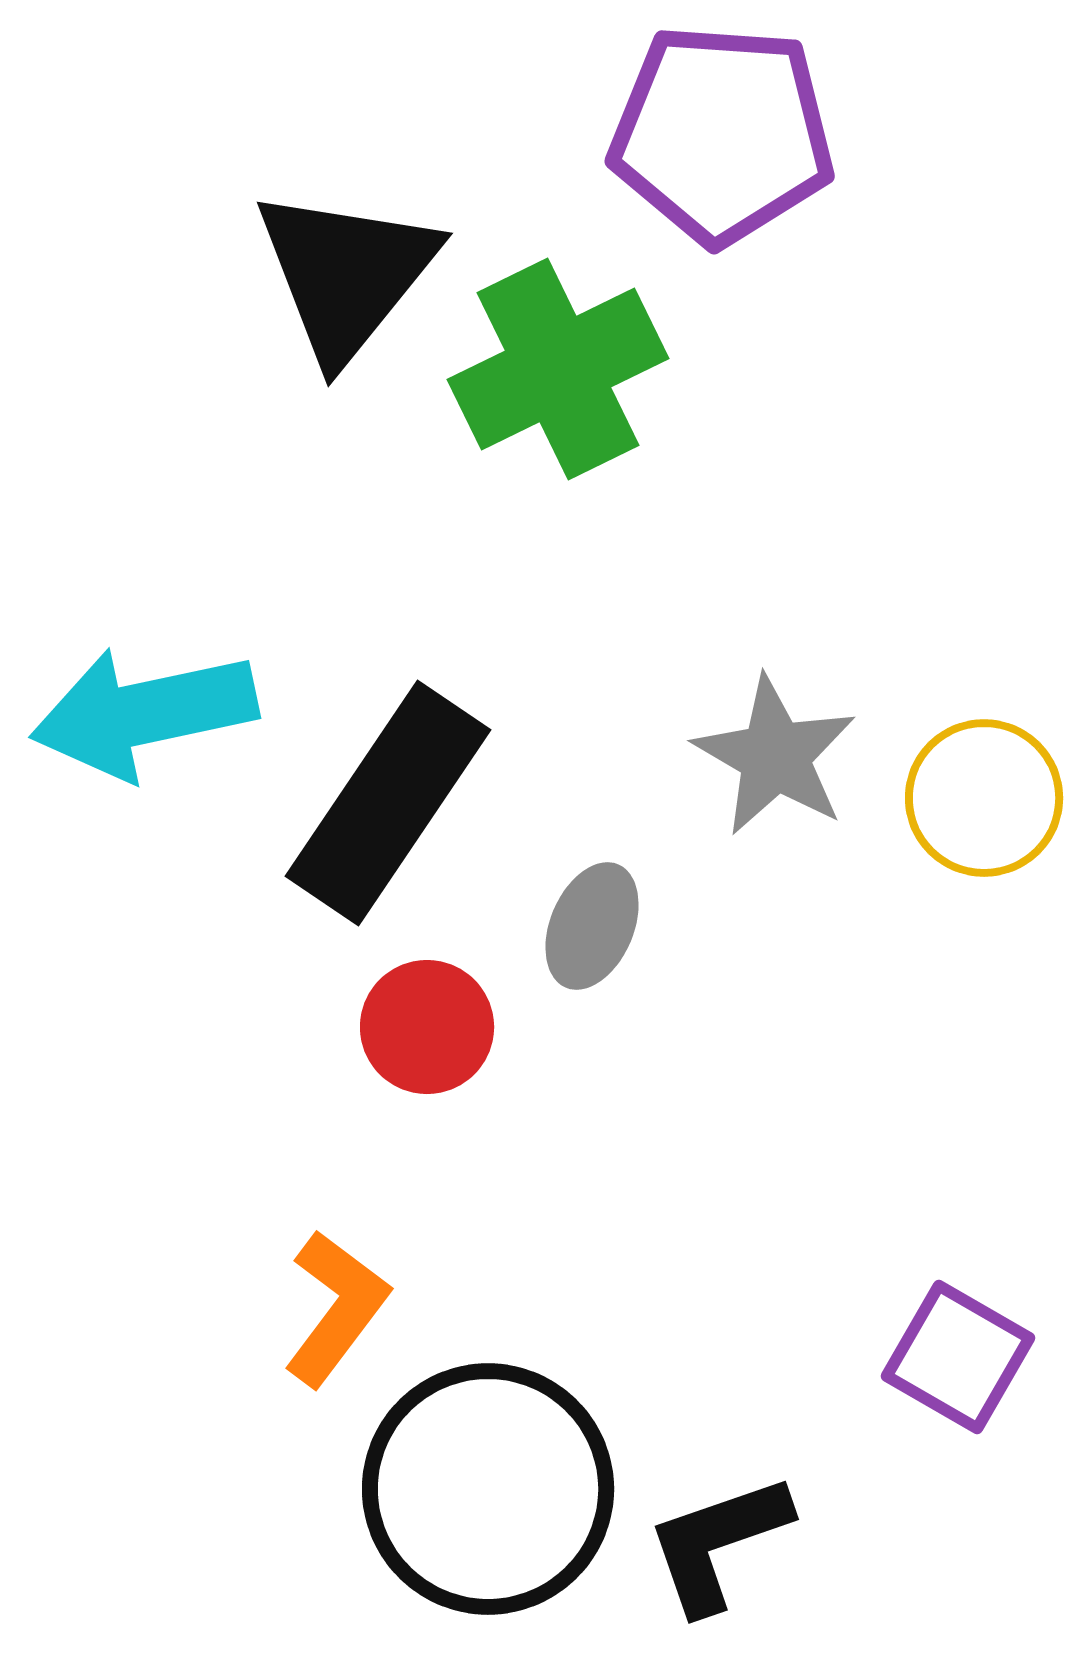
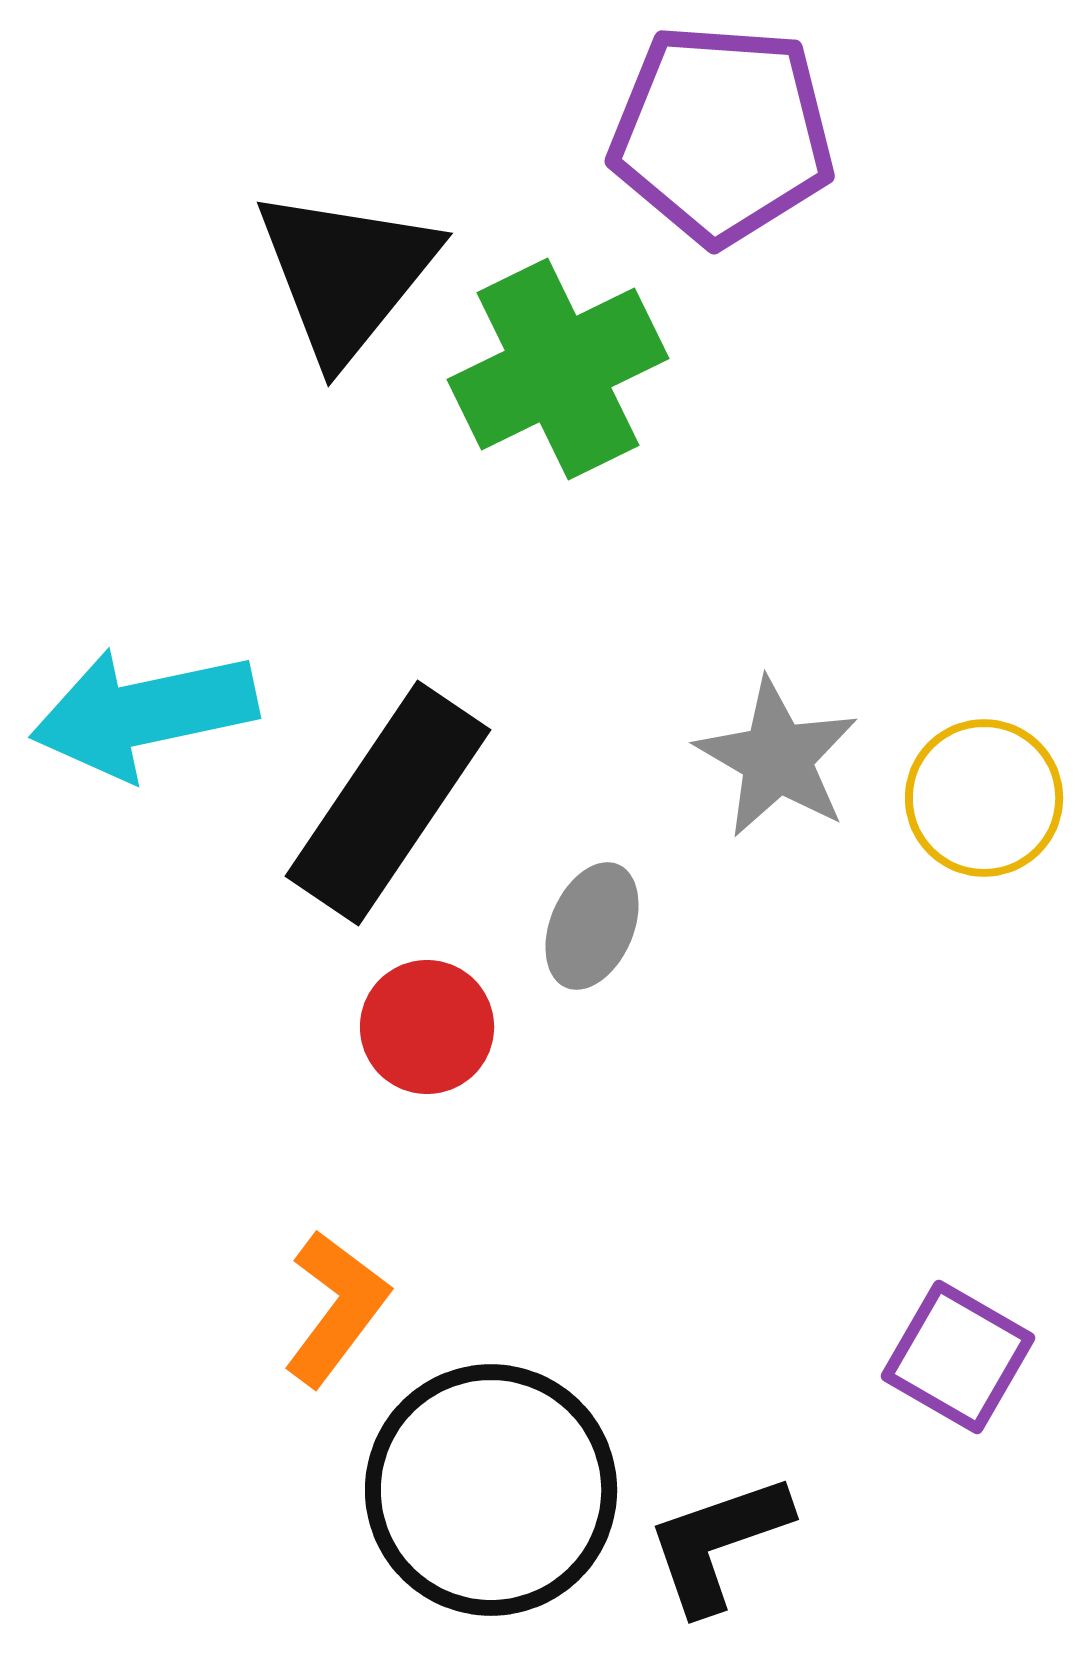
gray star: moved 2 px right, 2 px down
black circle: moved 3 px right, 1 px down
